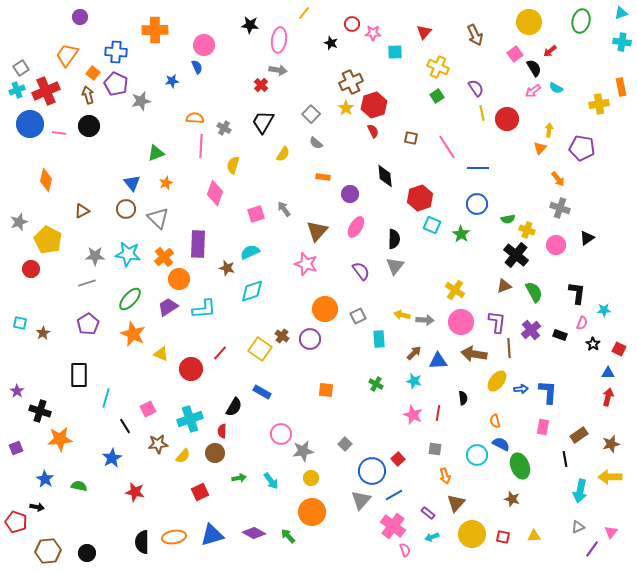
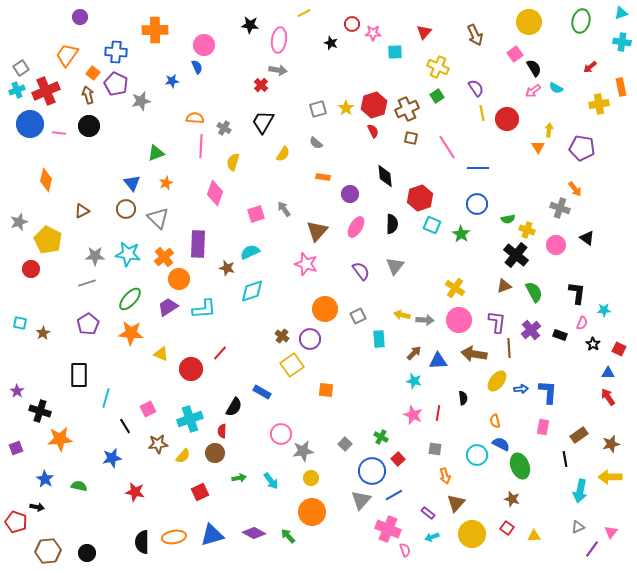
yellow line at (304, 13): rotated 24 degrees clockwise
red arrow at (550, 51): moved 40 px right, 16 px down
brown cross at (351, 82): moved 56 px right, 27 px down
gray square at (311, 114): moved 7 px right, 5 px up; rotated 30 degrees clockwise
orange triangle at (540, 148): moved 2 px left, 1 px up; rotated 16 degrees counterclockwise
yellow semicircle at (233, 165): moved 3 px up
orange arrow at (558, 179): moved 17 px right, 10 px down
black triangle at (587, 238): rotated 49 degrees counterclockwise
black semicircle at (394, 239): moved 2 px left, 15 px up
yellow cross at (455, 290): moved 2 px up
pink circle at (461, 322): moved 2 px left, 2 px up
orange star at (133, 334): moved 2 px left, 1 px up; rotated 20 degrees counterclockwise
yellow square at (260, 349): moved 32 px right, 16 px down; rotated 20 degrees clockwise
green cross at (376, 384): moved 5 px right, 53 px down
red arrow at (608, 397): rotated 48 degrees counterclockwise
blue star at (112, 458): rotated 18 degrees clockwise
pink cross at (393, 526): moved 5 px left, 3 px down; rotated 15 degrees counterclockwise
red square at (503, 537): moved 4 px right, 9 px up; rotated 24 degrees clockwise
